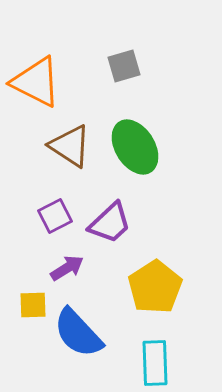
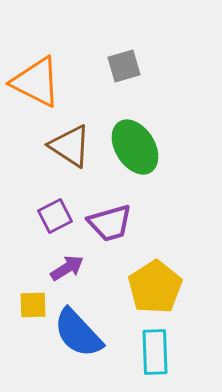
purple trapezoid: rotated 27 degrees clockwise
cyan rectangle: moved 11 px up
